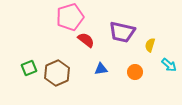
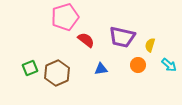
pink pentagon: moved 5 px left
purple trapezoid: moved 5 px down
green square: moved 1 px right
orange circle: moved 3 px right, 7 px up
